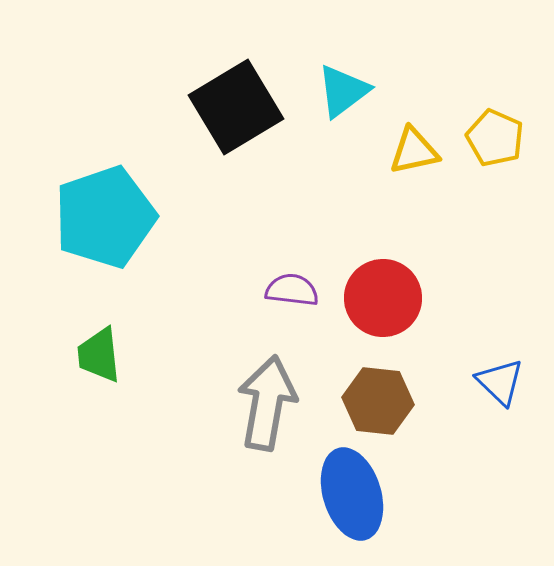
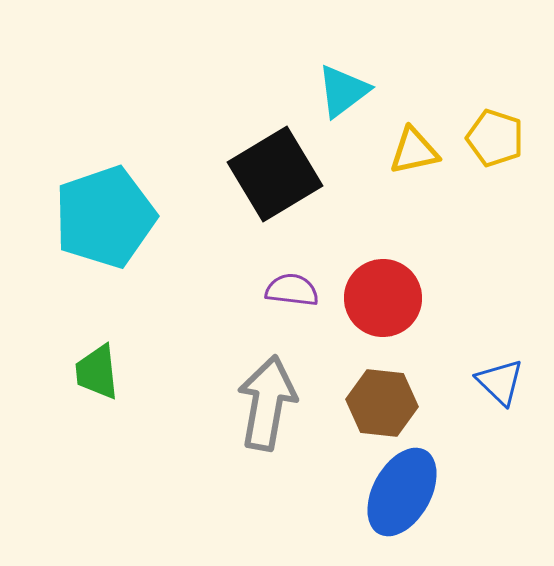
black square: moved 39 px right, 67 px down
yellow pentagon: rotated 6 degrees counterclockwise
green trapezoid: moved 2 px left, 17 px down
brown hexagon: moved 4 px right, 2 px down
blue ellipse: moved 50 px right, 2 px up; rotated 46 degrees clockwise
